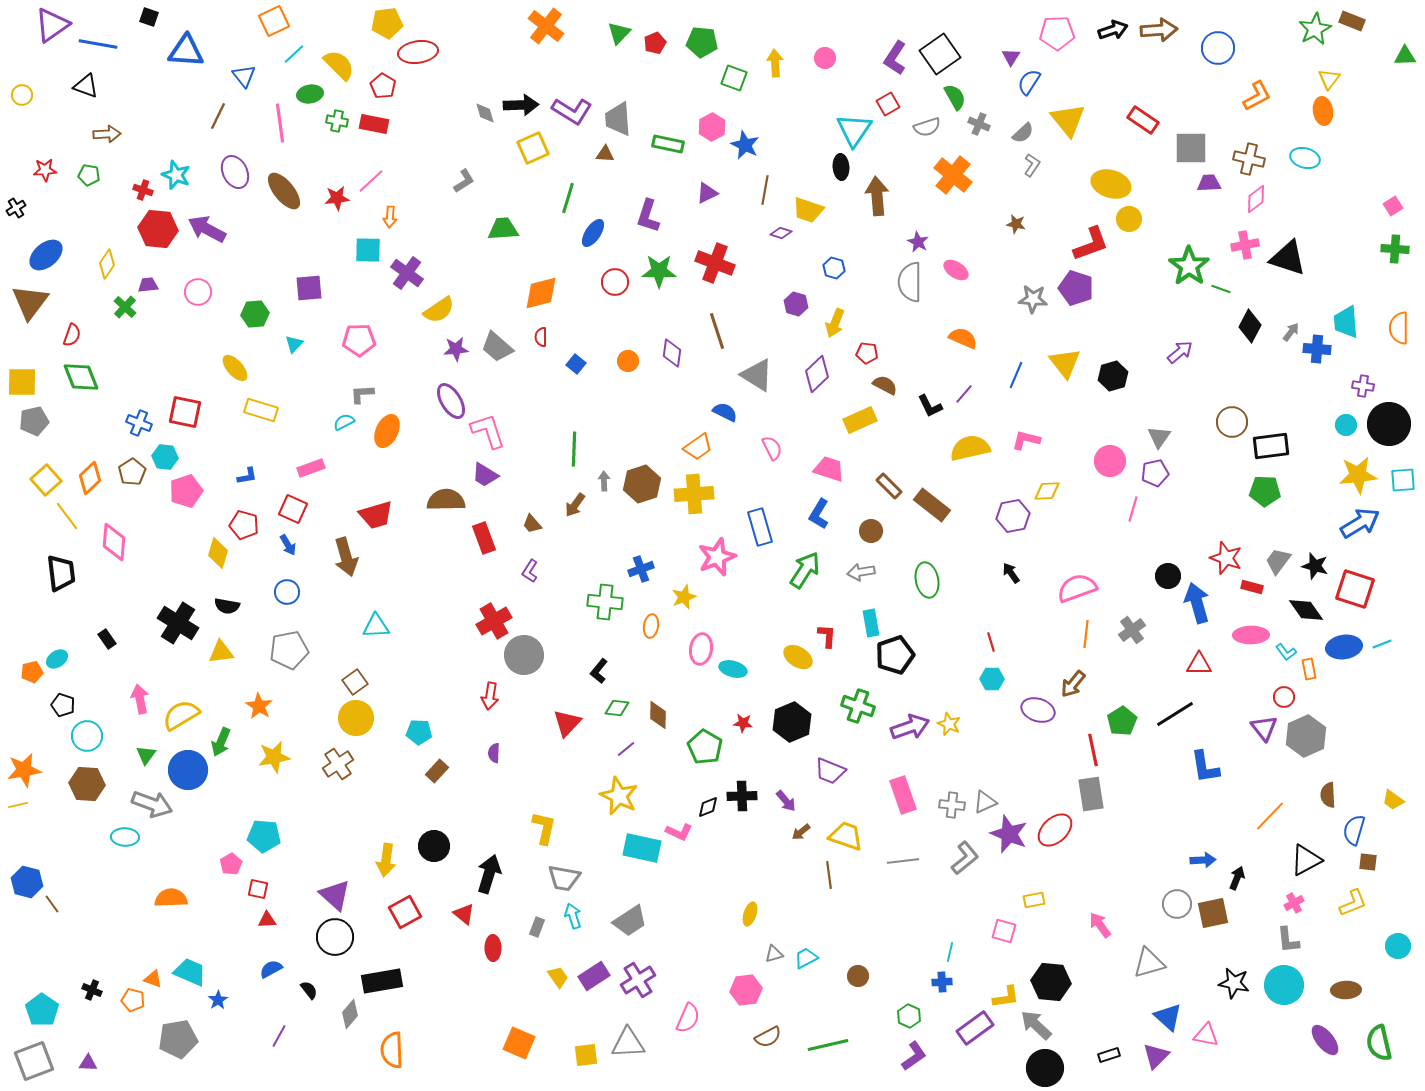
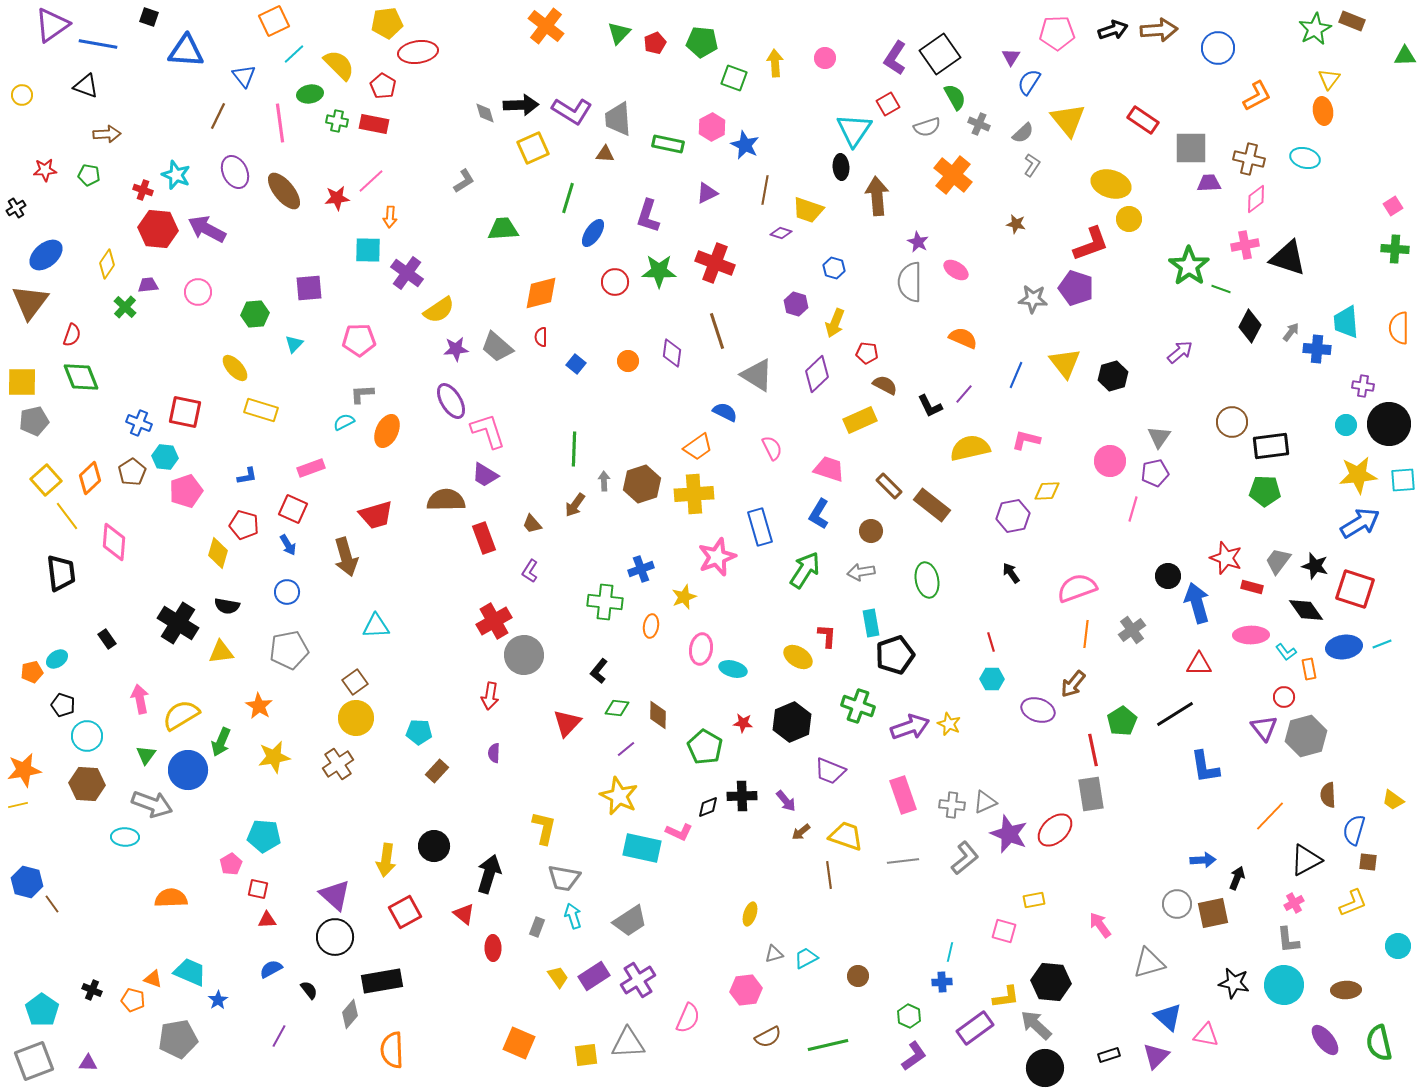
gray hexagon at (1306, 736): rotated 9 degrees clockwise
